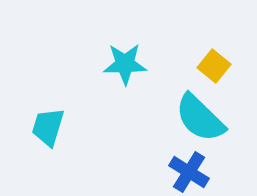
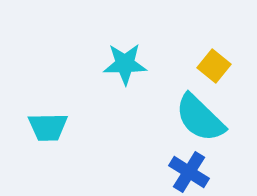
cyan trapezoid: rotated 108 degrees counterclockwise
